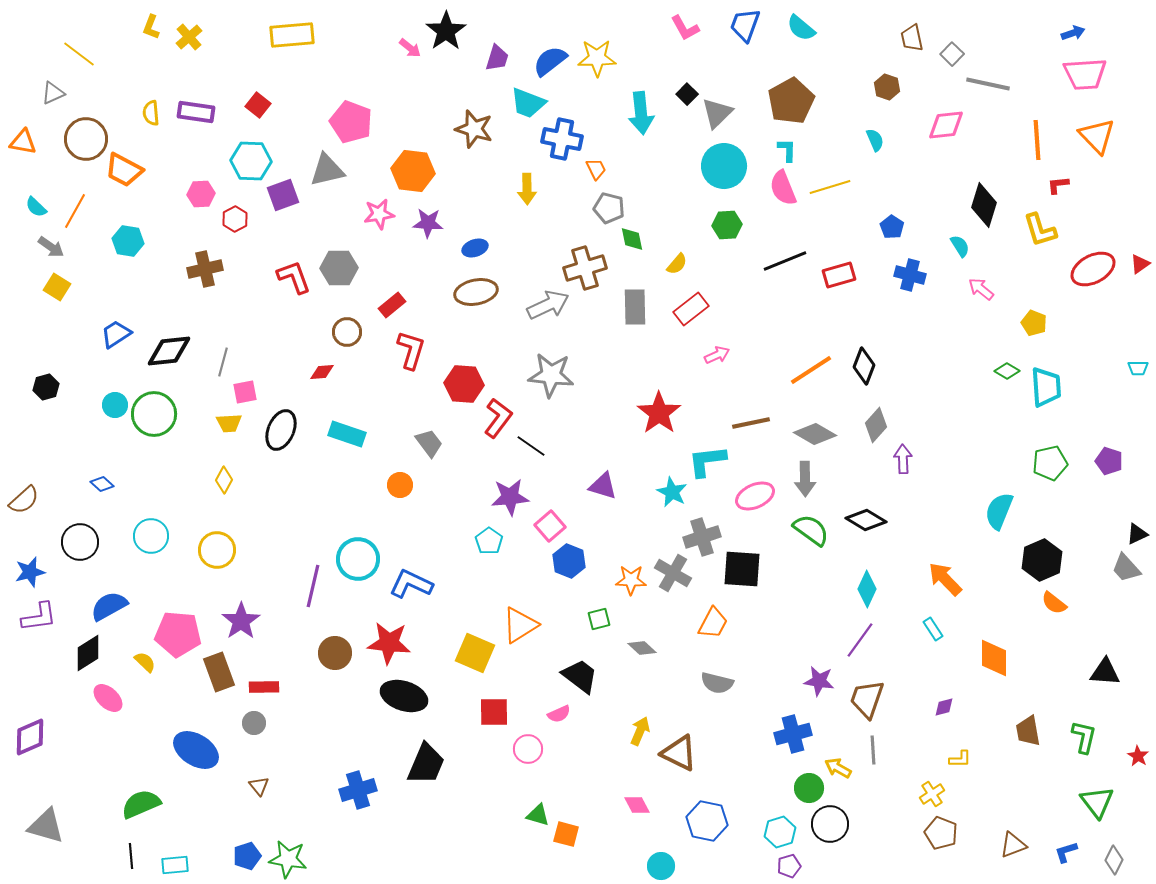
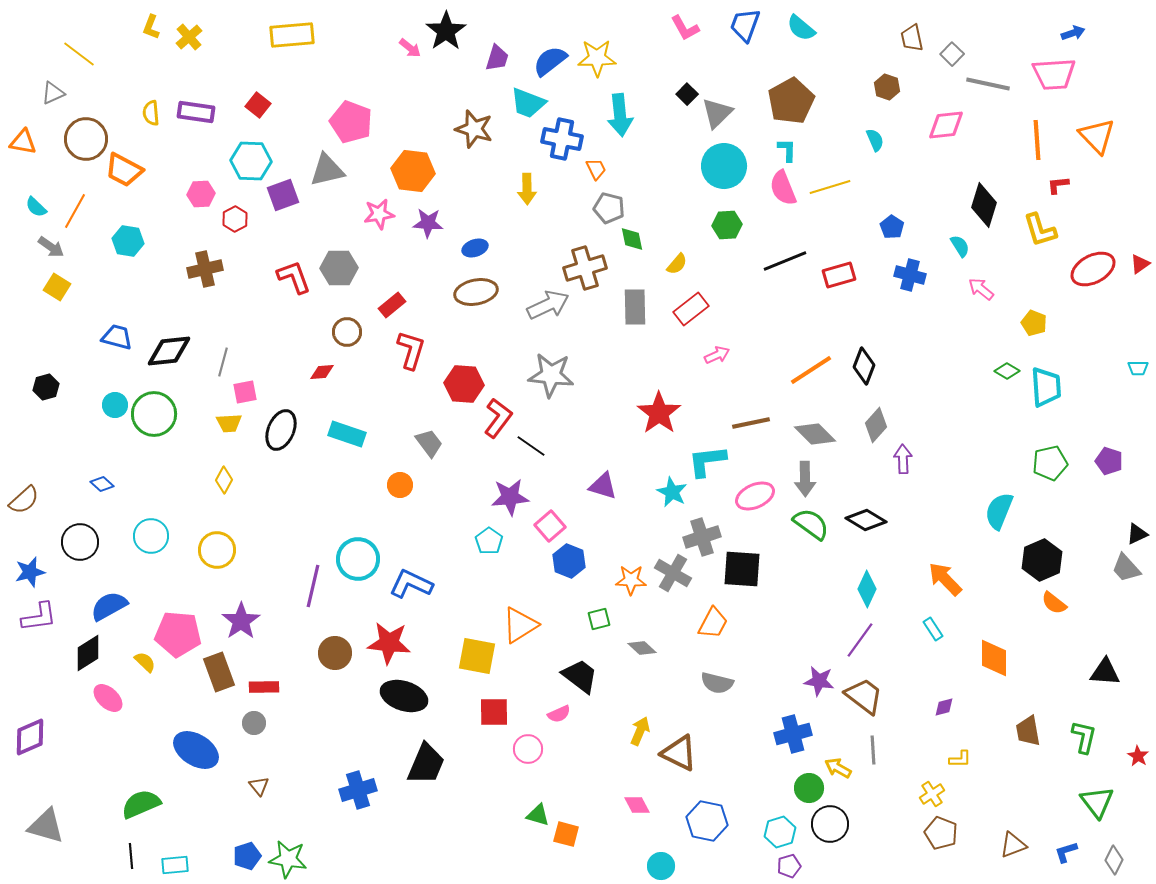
pink trapezoid at (1085, 74): moved 31 px left
cyan arrow at (641, 113): moved 21 px left, 2 px down
blue trapezoid at (116, 334): moved 1 px right, 3 px down; rotated 48 degrees clockwise
gray diamond at (815, 434): rotated 15 degrees clockwise
green semicircle at (811, 530): moved 6 px up
yellow square at (475, 653): moved 2 px right, 3 px down; rotated 12 degrees counterclockwise
brown trapezoid at (867, 699): moved 3 px left, 3 px up; rotated 108 degrees clockwise
